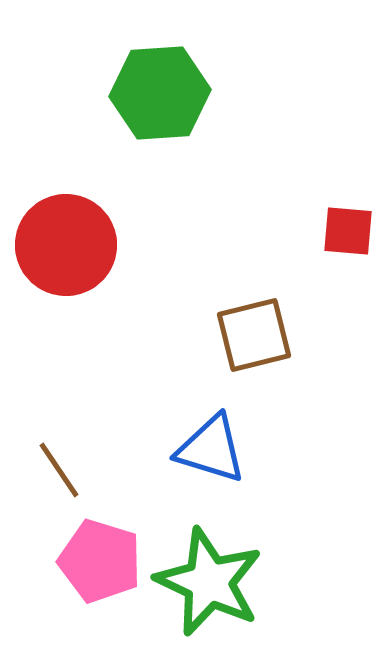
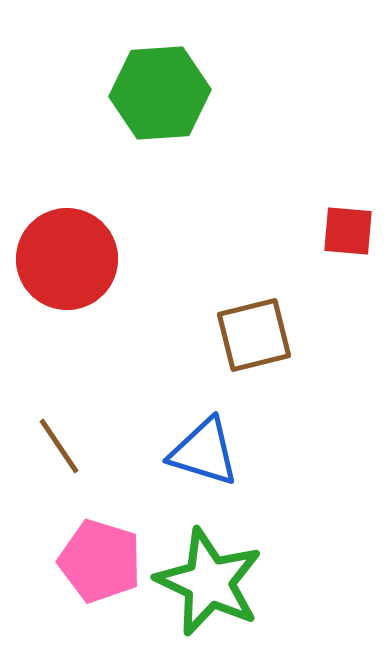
red circle: moved 1 px right, 14 px down
blue triangle: moved 7 px left, 3 px down
brown line: moved 24 px up
